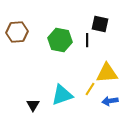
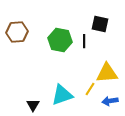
black line: moved 3 px left, 1 px down
